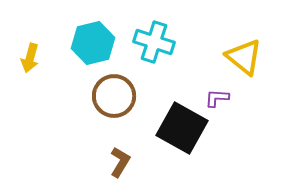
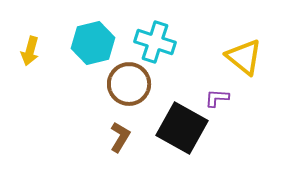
cyan cross: moved 1 px right
yellow arrow: moved 7 px up
brown circle: moved 15 px right, 12 px up
brown L-shape: moved 25 px up
